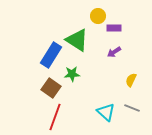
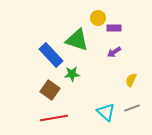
yellow circle: moved 2 px down
green triangle: rotated 15 degrees counterclockwise
blue rectangle: rotated 75 degrees counterclockwise
brown square: moved 1 px left, 2 px down
gray line: rotated 42 degrees counterclockwise
red line: moved 1 px left, 1 px down; rotated 60 degrees clockwise
